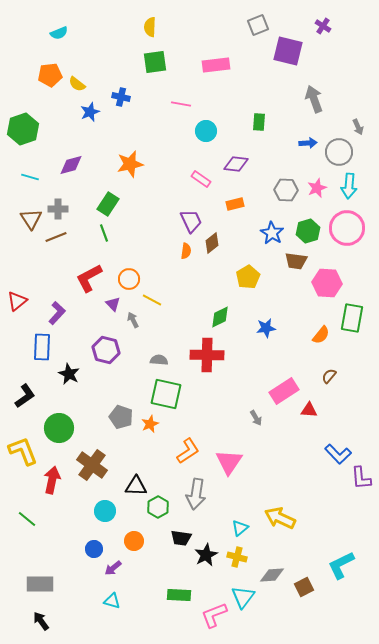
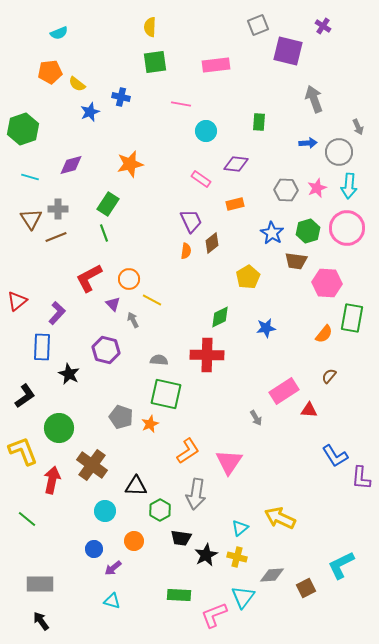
orange pentagon at (50, 75): moved 3 px up
orange semicircle at (321, 335): moved 3 px right, 1 px up
blue L-shape at (338, 454): moved 3 px left, 2 px down; rotated 12 degrees clockwise
purple L-shape at (361, 478): rotated 10 degrees clockwise
green hexagon at (158, 507): moved 2 px right, 3 px down
brown square at (304, 587): moved 2 px right, 1 px down
